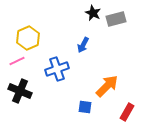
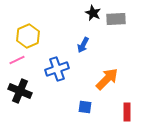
gray rectangle: rotated 12 degrees clockwise
yellow hexagon: moved 2 px up
pink line: moved 1 px up
orange arrow: moved 7 px up
red rectangle: rotated 30 degrees counterclockwise
